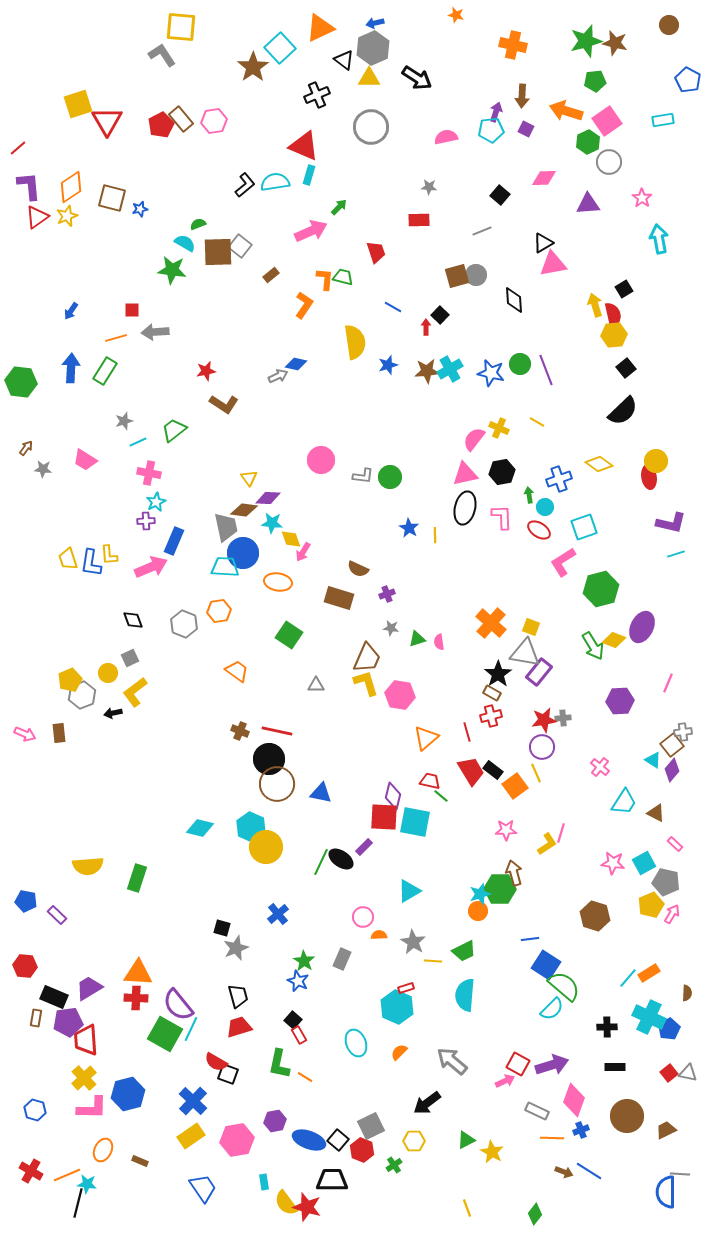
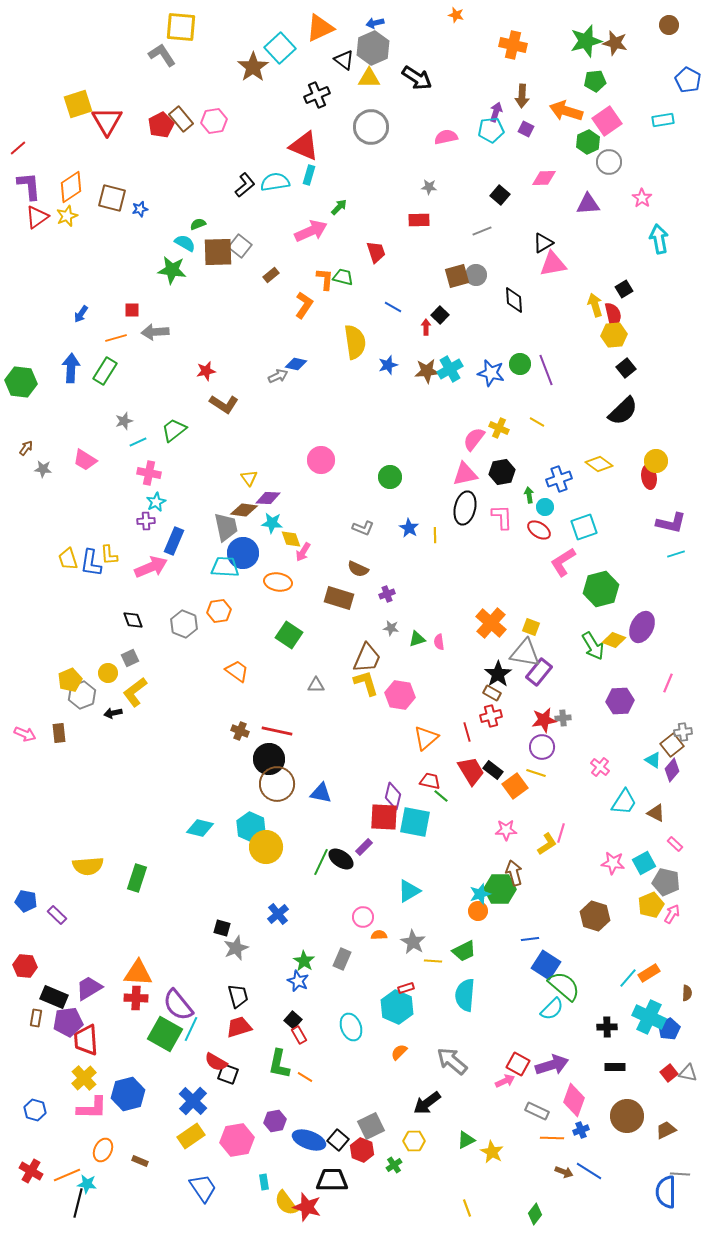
blue arrow at (71, 311): moved 10 px right, 3 px down
gray L-shape at (363, 476): moved 52 px down; rotated 15 degrees clockwise
yellow line at (536, 773): rotated 48 degrees counterclockwise
cyan ellipse at (356, 1043): moved 5 px left, 16 px up
